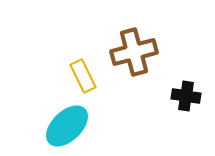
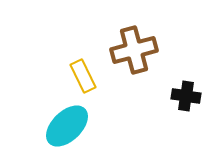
brown cross: moved 2 px up
